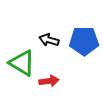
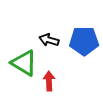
green triangle: moved 2 px right
red arrow: rotated 84 degrees counterclockwise
